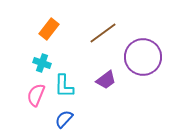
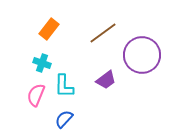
purple circle: moved 1 px left, 2 px up
